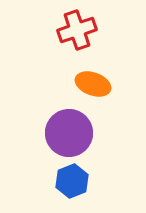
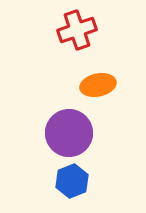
orange ellipse: moved 5 px right, 1 px down; rotated 32 degrees counterclockwise
